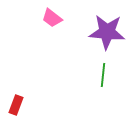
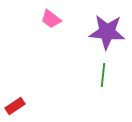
pink trapezoid: moved 1 px left, 1 px down
red rectangle: moved 1 px left, 1 px down; rotated 36 degrees clockwise
